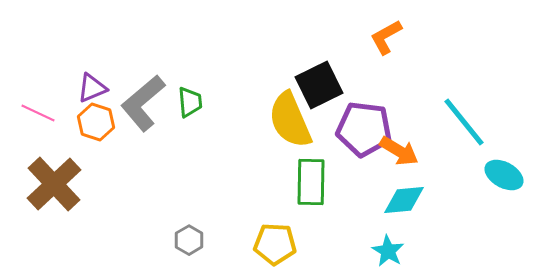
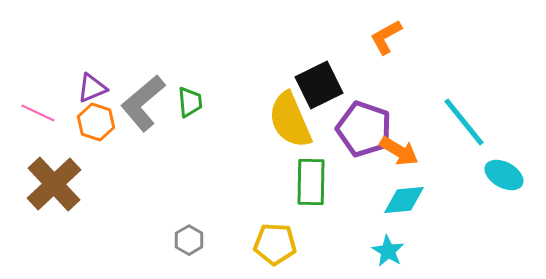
purple pentagon: rotated 12 degrees clockwise
